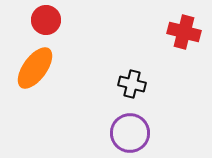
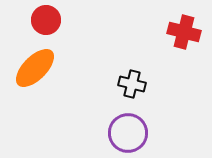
orange ellipse: rotated 9 degrees clockwise
purple circle: moved 2 px left
